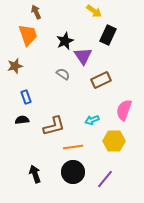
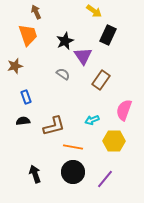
brown rectangle: rotated 30 degrees counterclockwise
black semicircle: moved 1 px right, 1 px down
orange line: rotated 18 degrees clockwise
